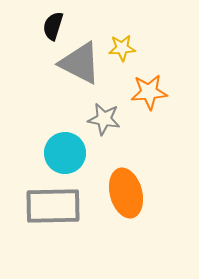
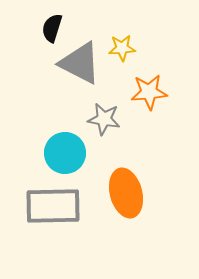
black semicircle: moved 1 px left, 2 px down
